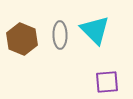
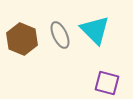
gray ellipse: rotated 24 degrees counterclockwise
purple square: moved 1 px down; rotated 20 degrees clockwise
